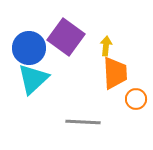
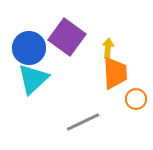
purple square: moved 1 px right
yellow arrow: moved 2 px right, 2 px down
gray line: rotated 28 degrees counterclockwise
